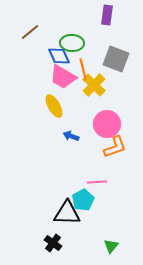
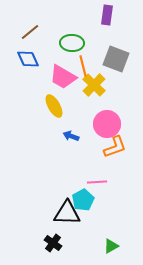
blue diamond: moved 31 px left, 3 px down
orange line: moved 3 px up
green triangle: rotated 21 degrees clockwise
